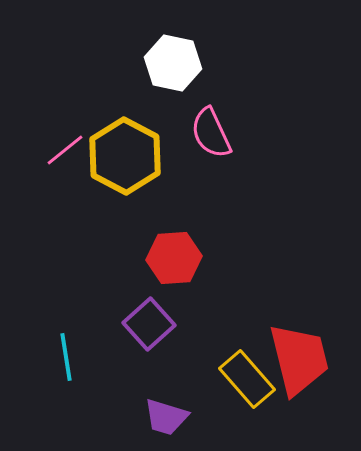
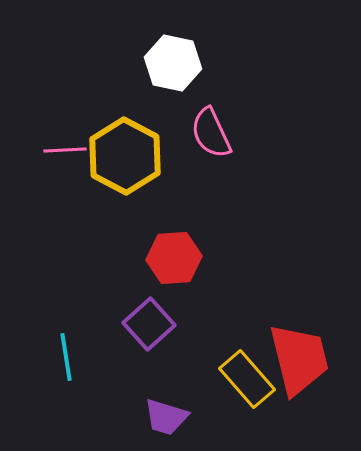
pink line: rotated 36 degrees clockwise
